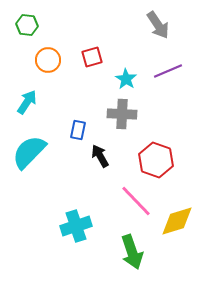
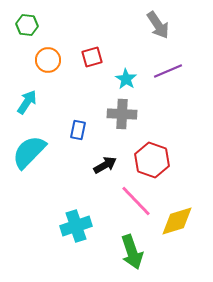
black arrow: moved 5 px right, 9 px down; rotated 90 degrees clockwise
red hexagon: moved 4 px left
